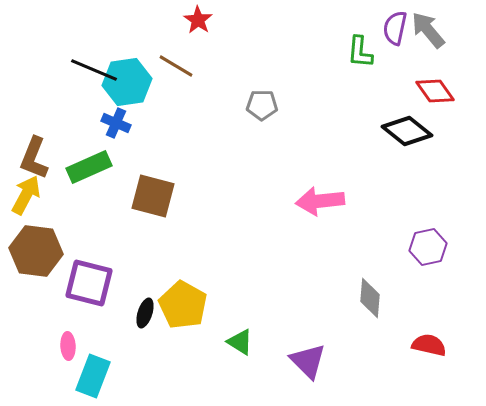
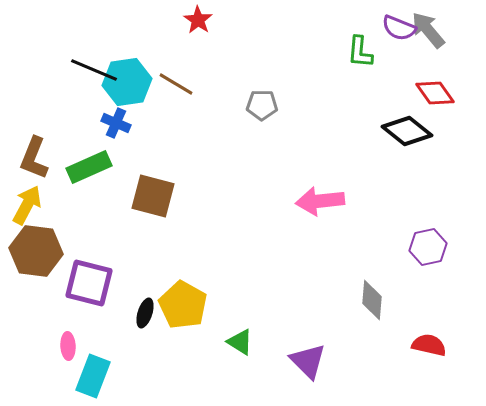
purple semicircle: moved 4 px right; rotated 80 degrees counterclockwise
brown line: moved 18 px down
red diamond: moved 2 px down
yellow arrow: moved 1 px right, 10 px down
gray diamond: moved 2 px right, 2 px down
